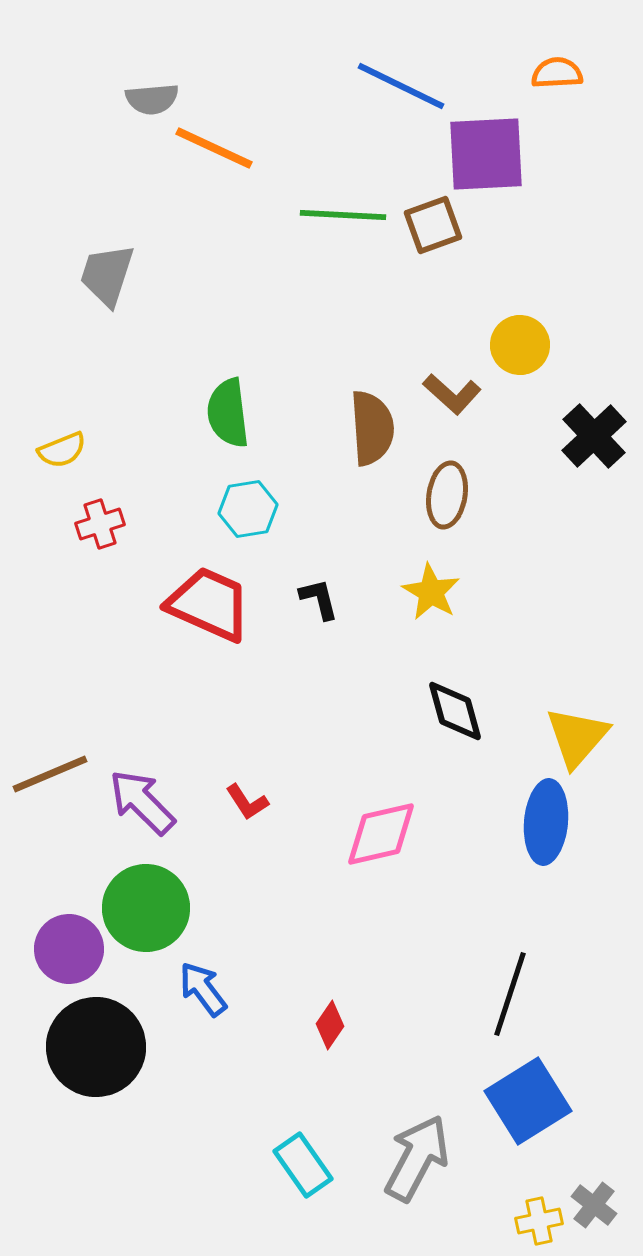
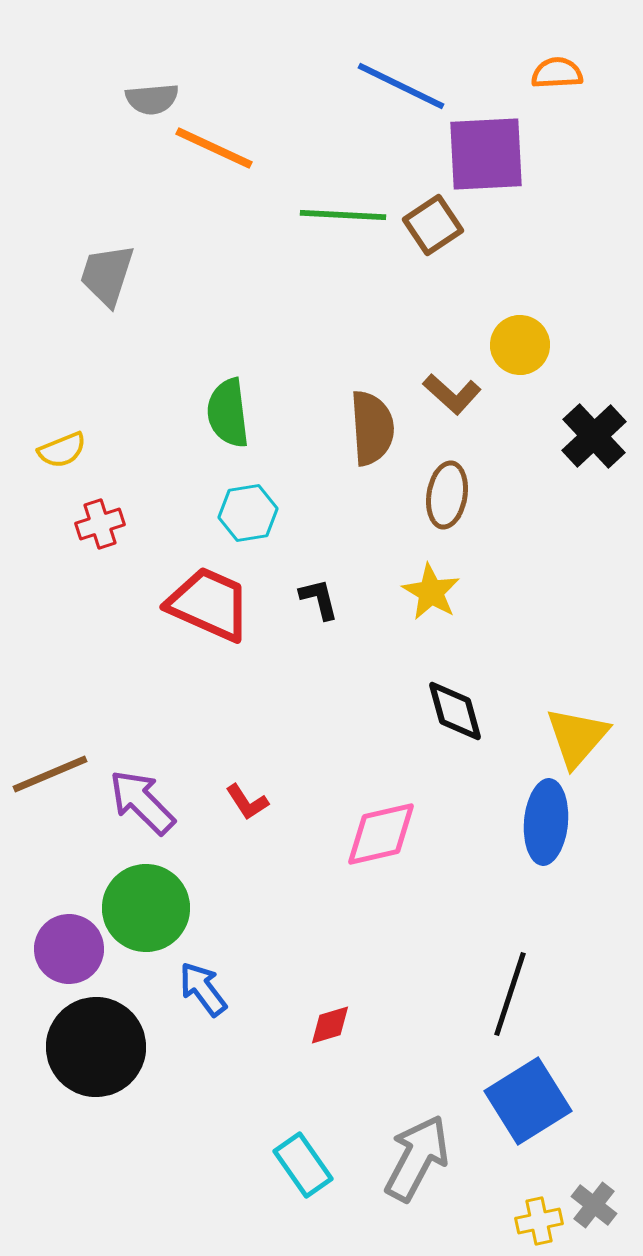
brown square: rotated 14 degrees counterclockwise
cyan hexagon: moved 4 px down
red diamond: rotated 39 degrees clockwise
